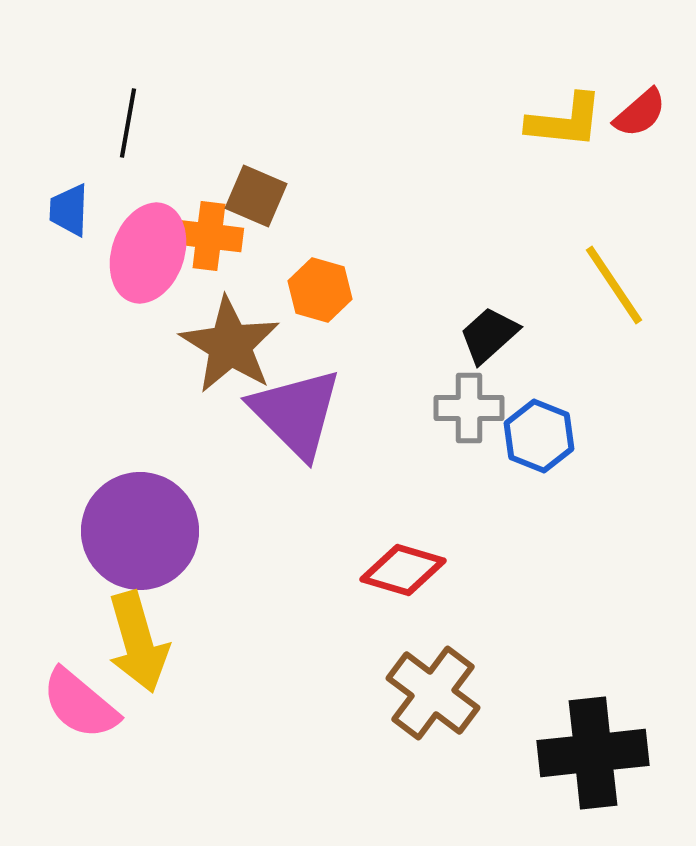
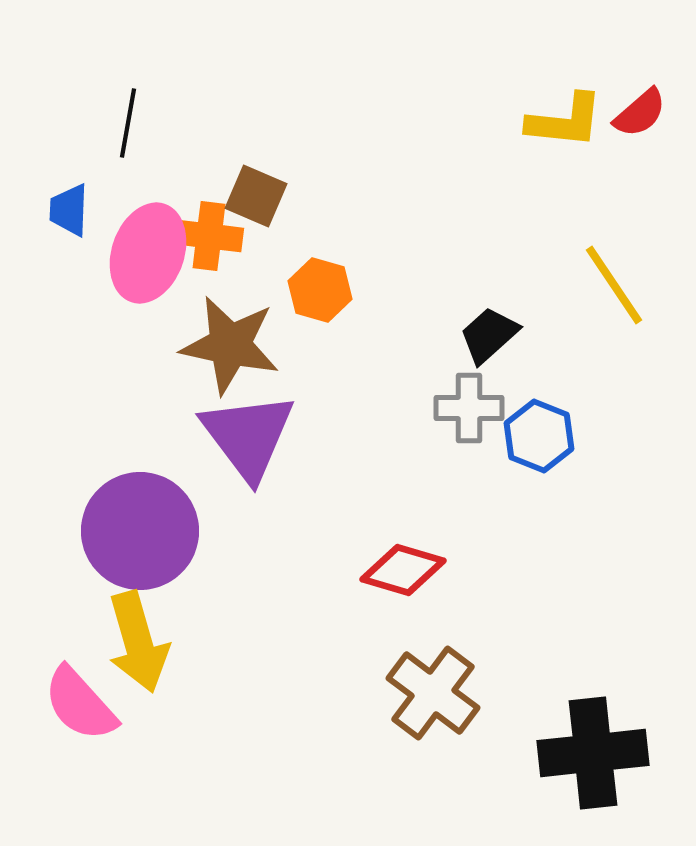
brown star: rotated 20 degrees counterclockwise
purple triangle: moved 48 px left, 23 px down; rotated 8 degrees clockwise
pink semicircle: rotated 8 degrees clockwise
